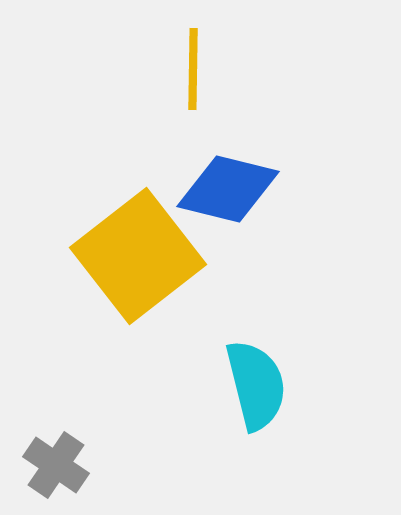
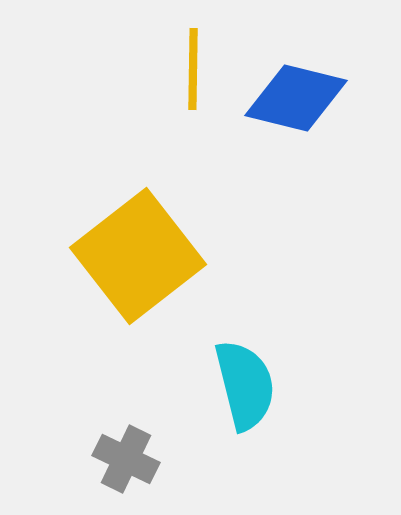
blue diamond: moved 68 px right, 91 px up
cyan semicircle: moved 11 px left
gray cross: moved 70 px right, 6 px up; rotated 8 degrees counterclockwise
